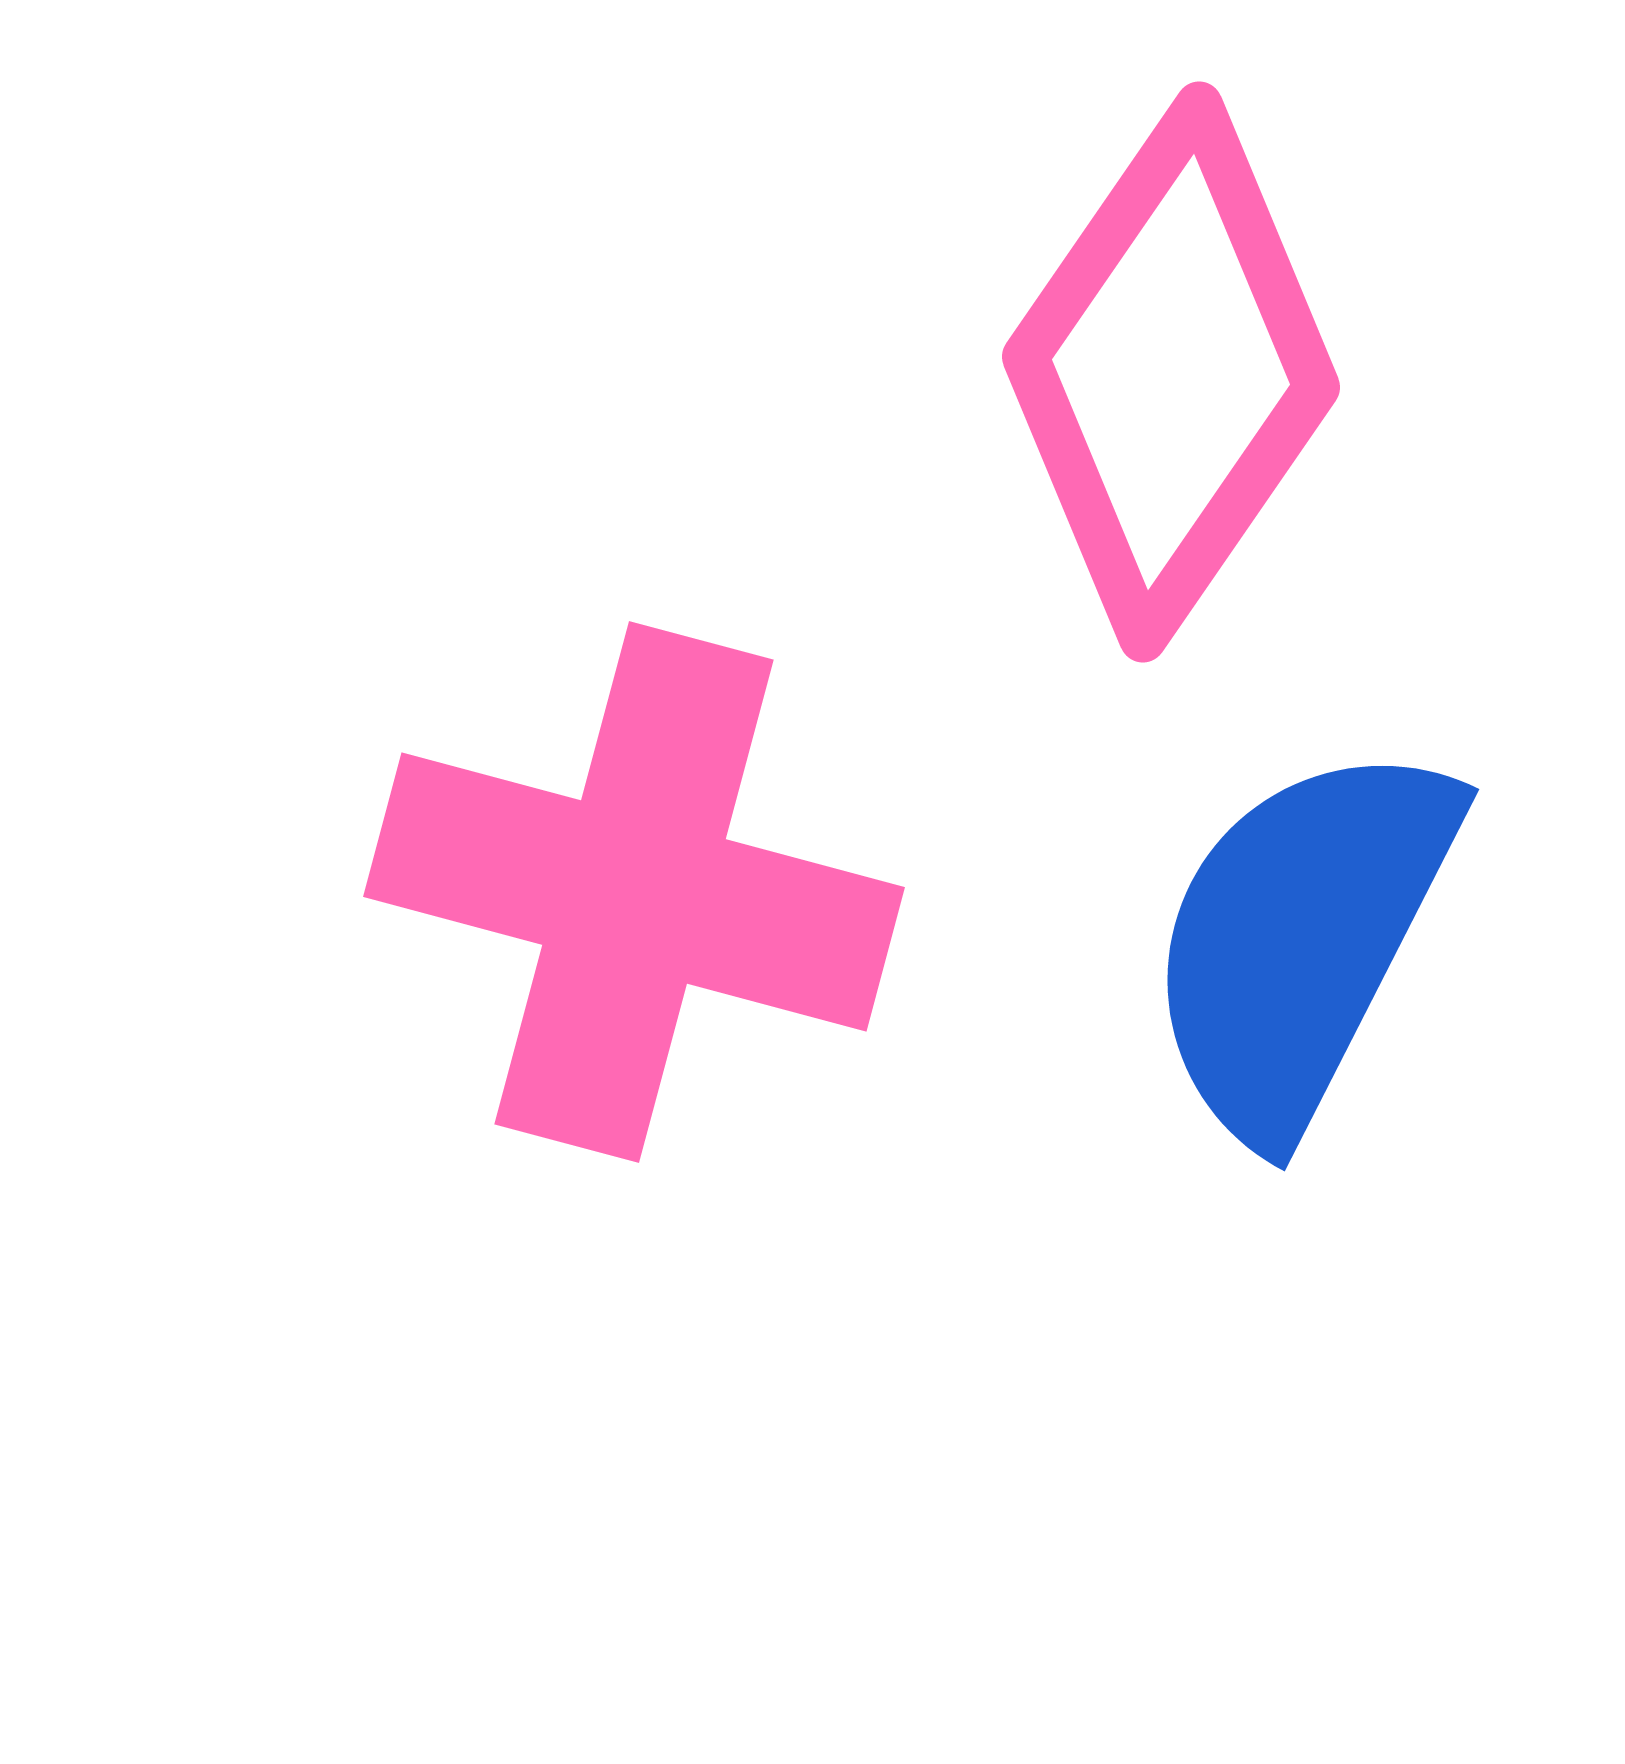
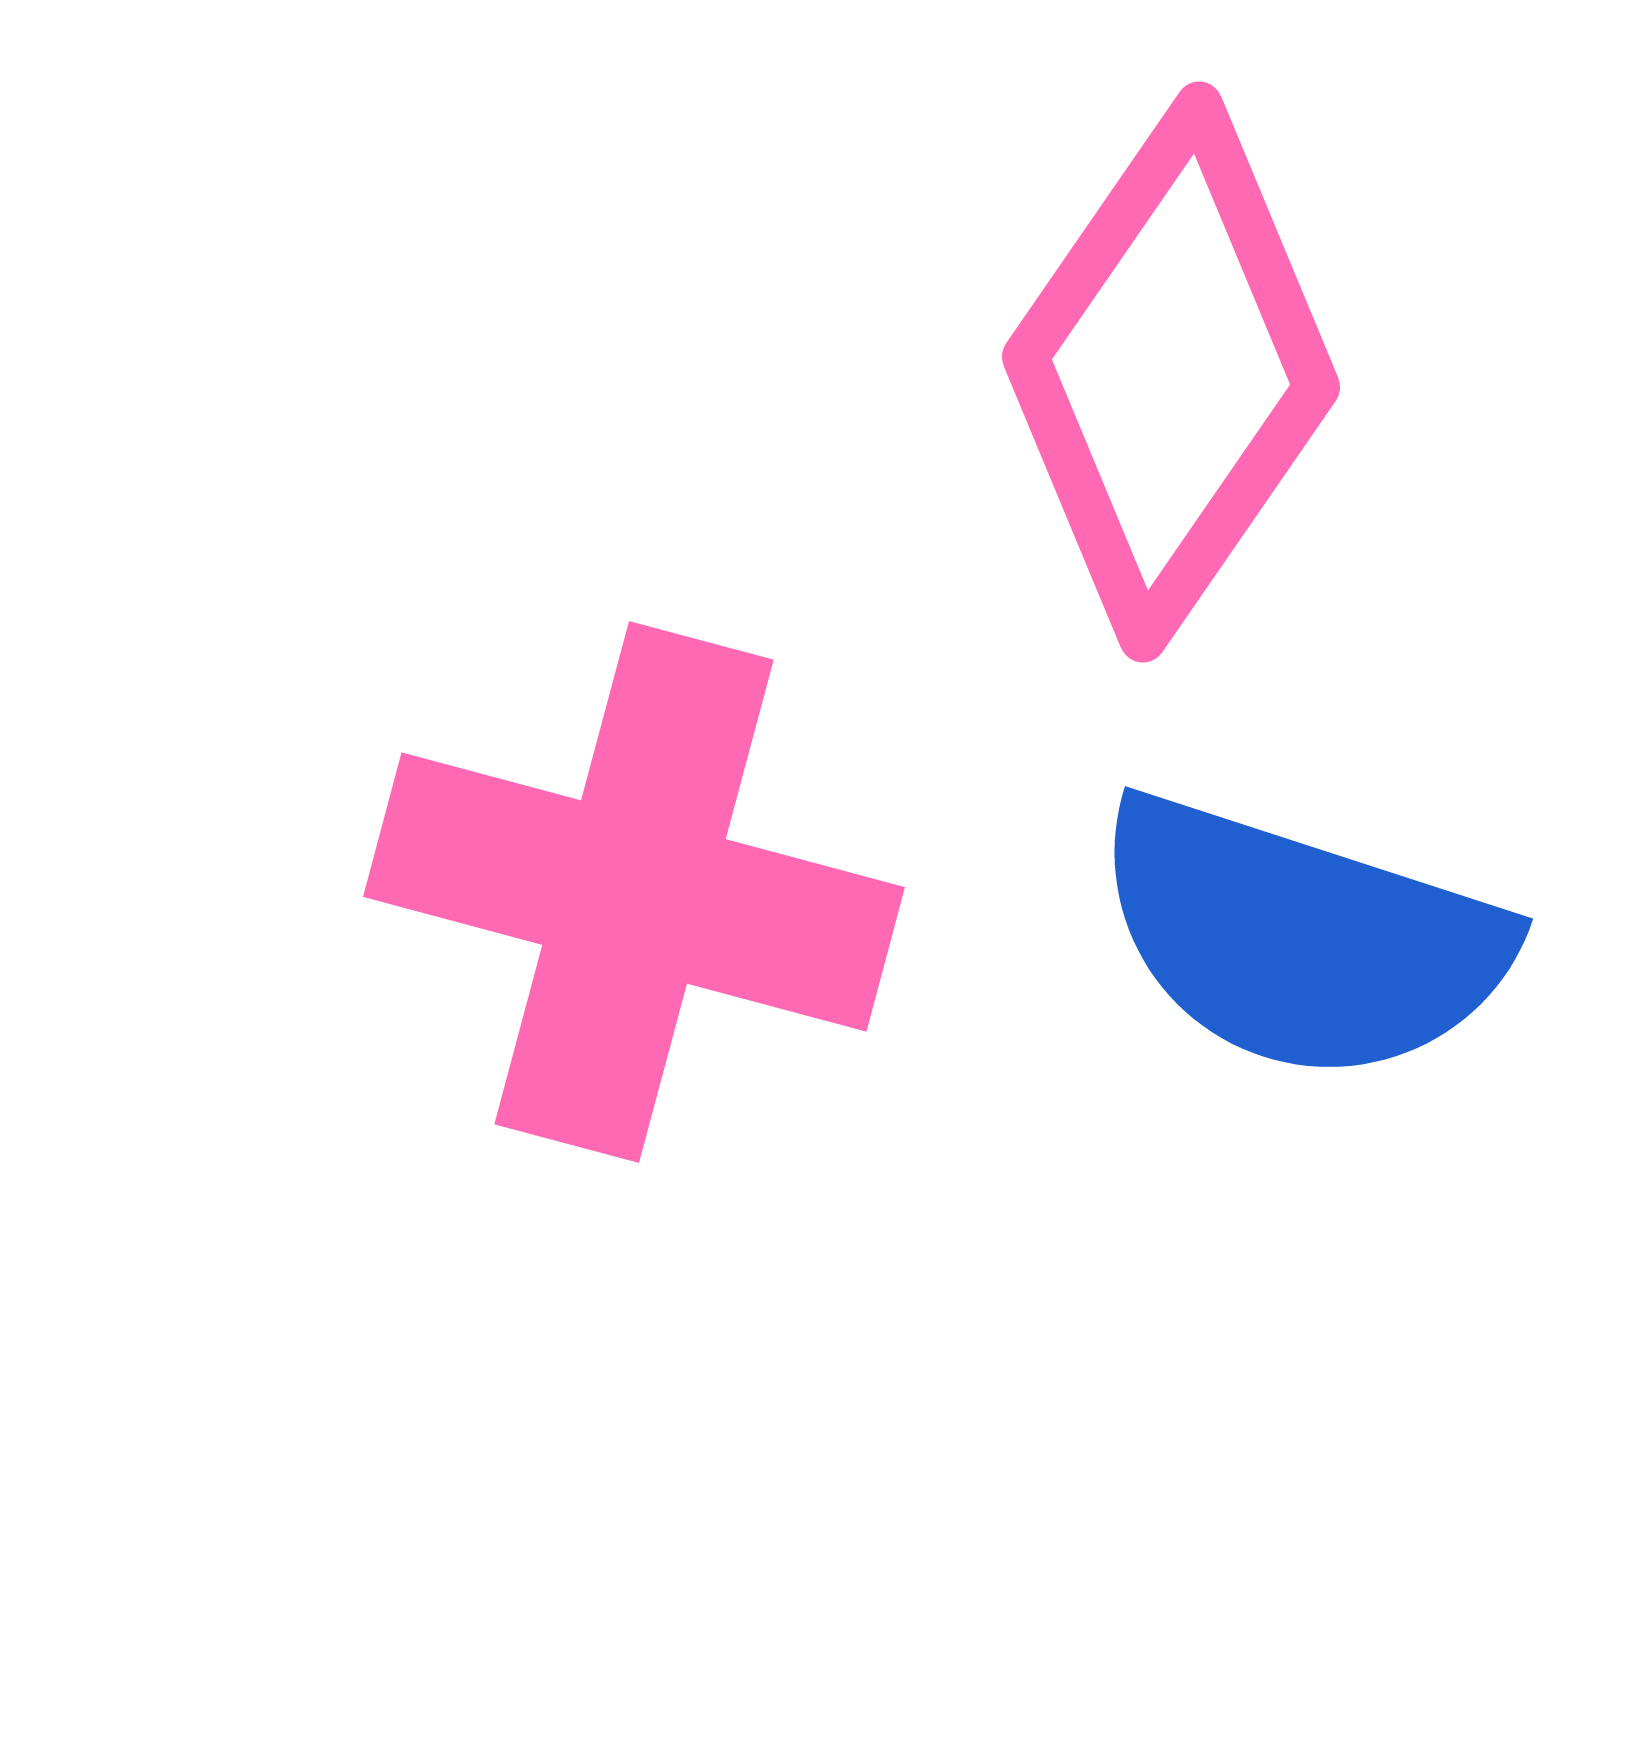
blue semicircle: rotated 99 degrees counterclockwise
